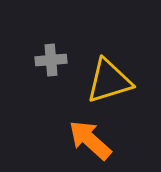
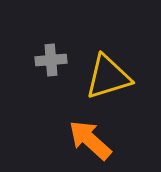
yellow triangle: moved 1 px left, 4 px up
